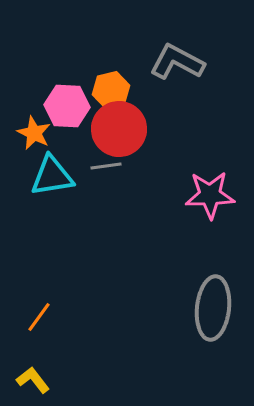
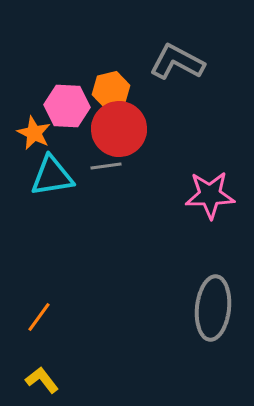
yellow L-shape: moved 9 px right
